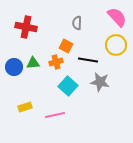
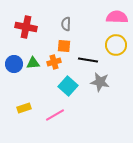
pink semicircle: rotated 45 degrees counterclockwise
gray semicircle: moved 11 px left, 1 px down
orange square: moved 2 px left; rotated 24 degrees counterclockwise
orange cross: moved 2 px left
blue circle: moved 3 px up
yellow rectangle: moved 1 px left, 1 px down
pink line: rotated 18 degrees counterclockwise
